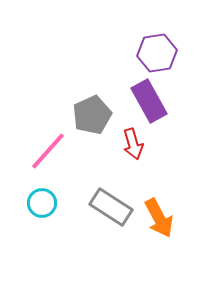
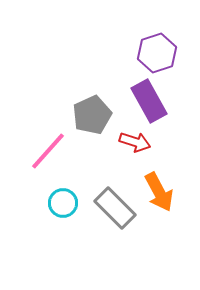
purple hexagon: rotated 9 degrees counterclockwise
red arrow: moved 2 px right, 2 px up; rotated 56 degrees counterclockwise
cyan circle: moved 21 px right
gray rectangle: moved 4 px right, 1 px down; rotated 12 degrees clockwise
orange arrow: moved 26 px up
